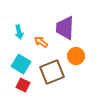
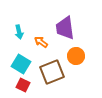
purple trapezoid: rotated 10 degrees counterclockwise
